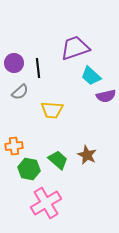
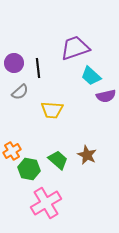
orange cross: moved 2 px left, 5 px down; rotated 24 degrees counterclockwise
